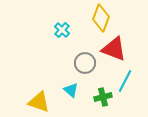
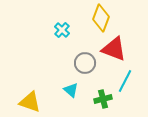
green cross: moved 2 px down
yellow triangle: moved 9 px left
